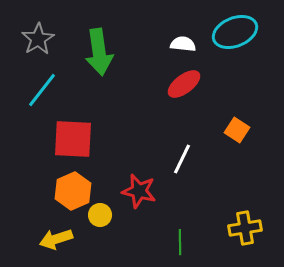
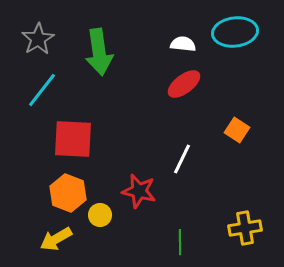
cyan ellipse: rotated 15 degrees clockwise
orange hexagon: moved 5 px left, 2 px down; rotated 15 degrees counterclockwise
yellow arrow: rotated 12 degrees counterclockwise
